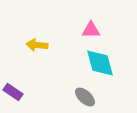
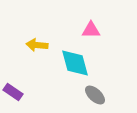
cyan diamond: moved 25 px left
gray ellipse: moved 10 px right, 2 px up
